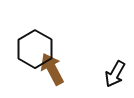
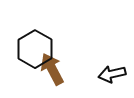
black arrow: moved 3 px left; rotated 48 degrees clockwise
